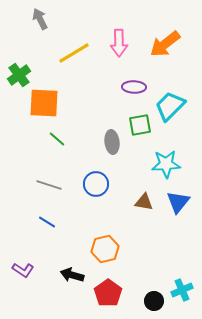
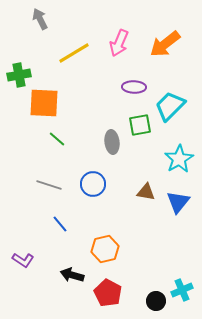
pink arrow: rotated 24 degrees clockwise
green cross: rotated 25 degrees clockwise
cyan star: moved 13 px right, 5 px up; rotated 28 degrees counterclockwise
blue circle: moved 3 px left
brown triangle: moved 2 px right, 10 px up
blue line: moved 13 px right, 2 px down; rotated 18 degrees clockwise
purple L-shape: moved 10 px up
red pentagon: rotated 8 degrees counterclockwise
black circle: moved 2 px right
